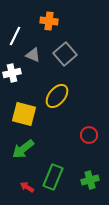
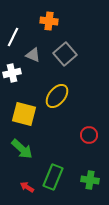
white line: moved 2 px left, 1 px down
green arrow: moved 1 px left; rotated 100 degrees counterclockwise
green cross: rotated 24 degrees clockwise
